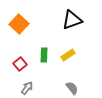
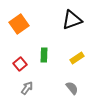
orange square: rotated 12 degrees clockwise
yellow rectangle: moved 9 px right, 3 px down
